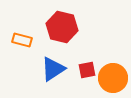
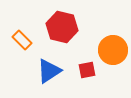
orange rectangle: rotated 30 degrees clockwise
blue triangle: moved 4 px left, 2 px down
orange circle: moved 28 px up
